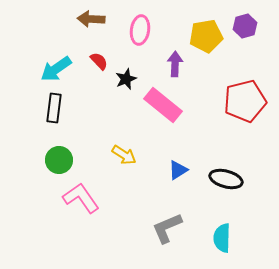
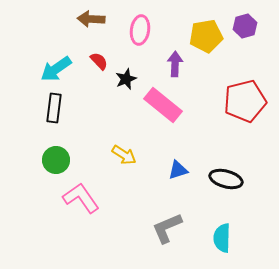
green circle: moved 3 px left
blue triangle: rotated 15 degrees clockwise
